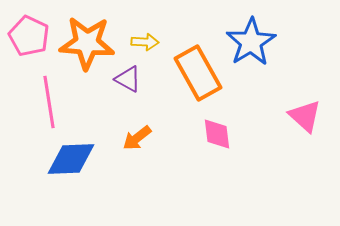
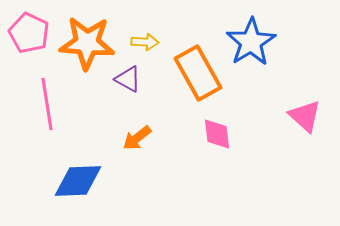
pink pentagon: moved 3 px up
pink line: moved 2 px left, 2 px down
blue diamond: moved 7 px right, 22 px down
